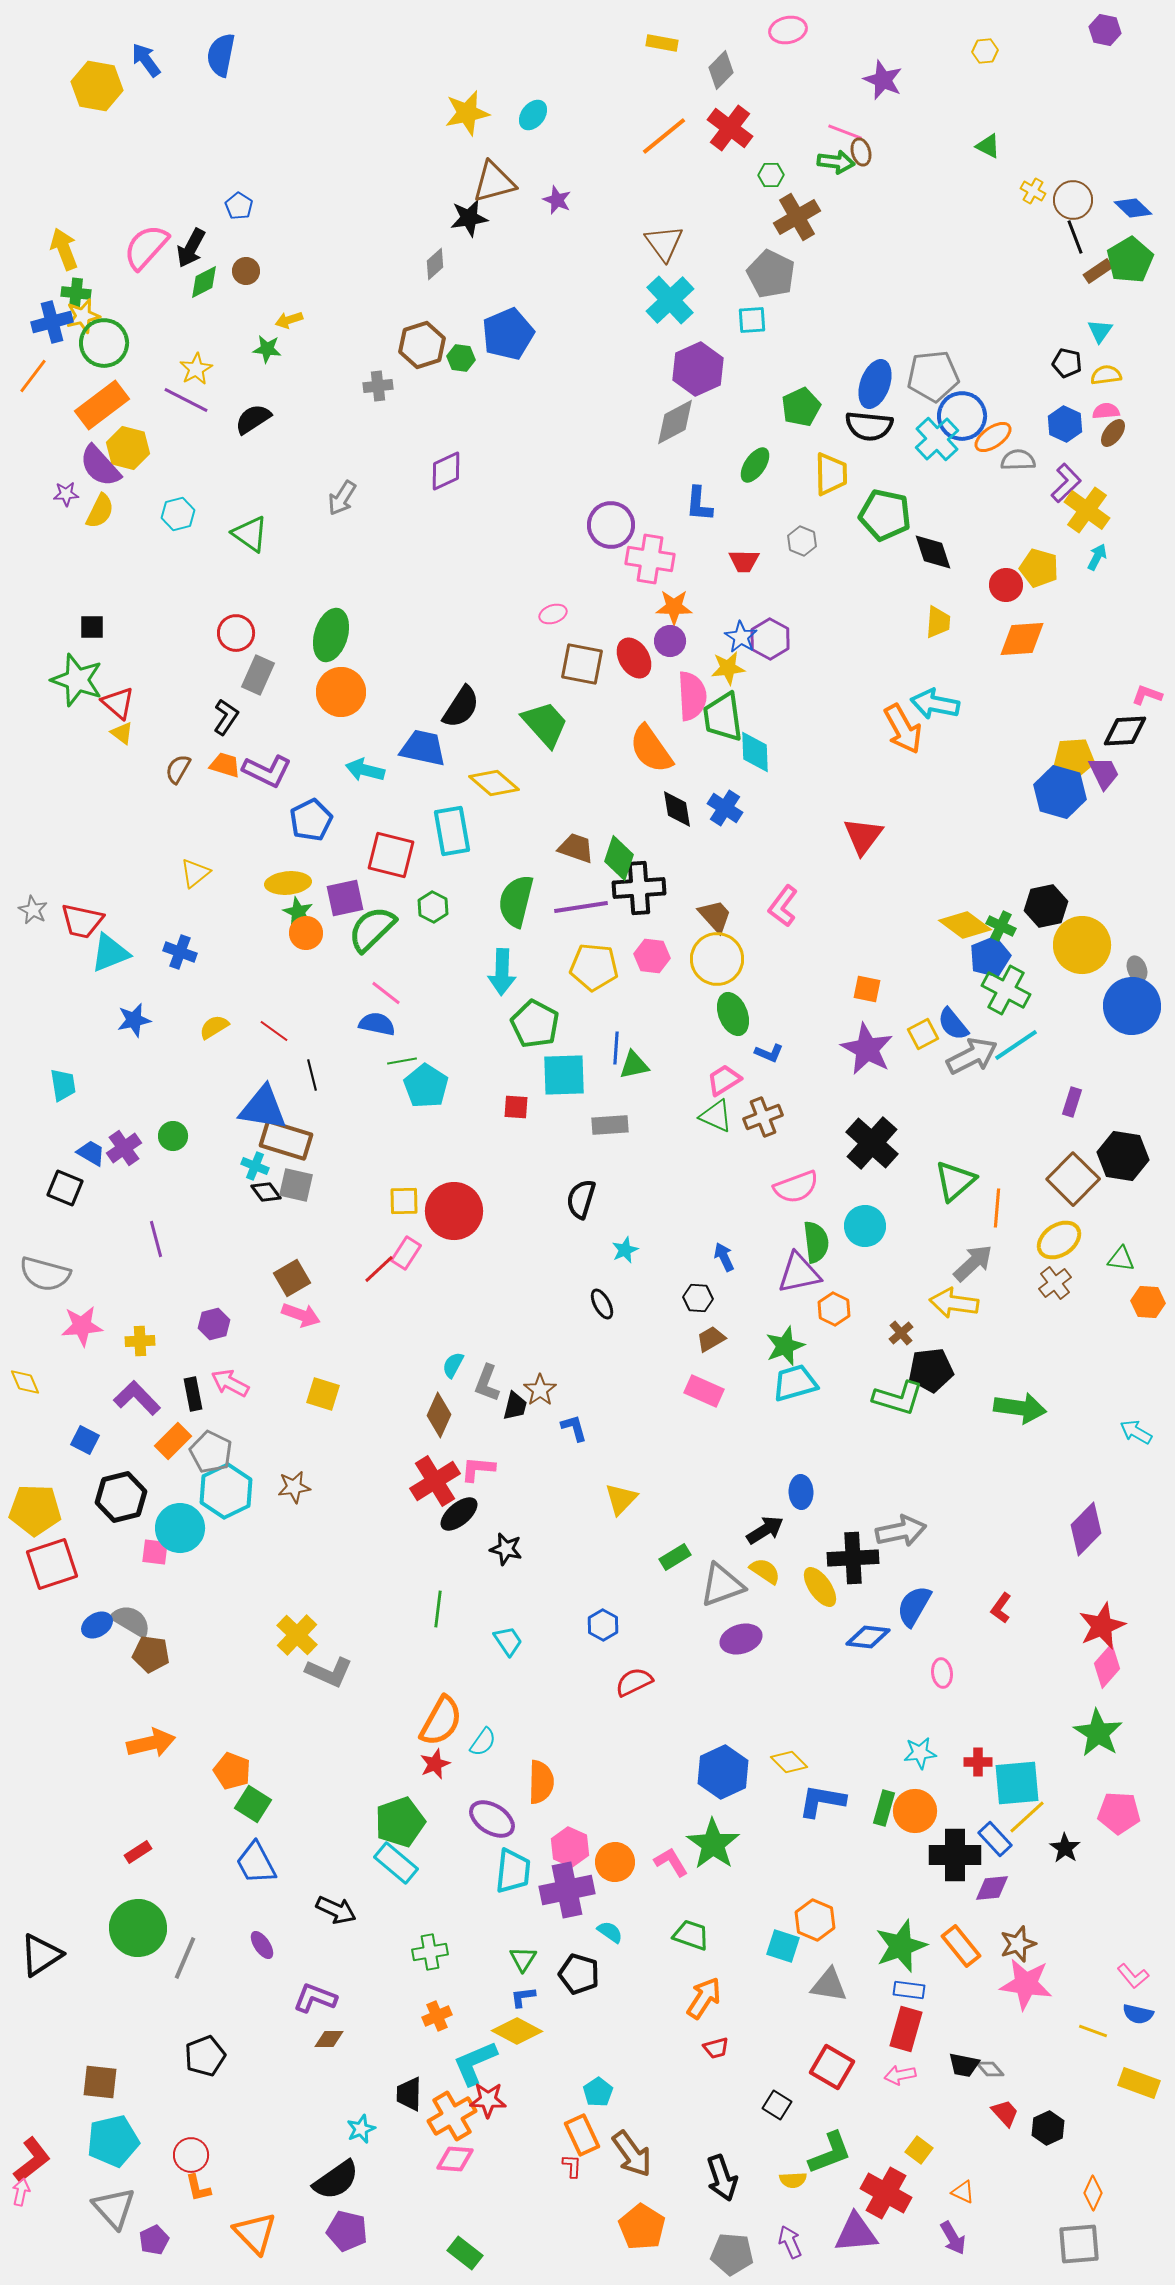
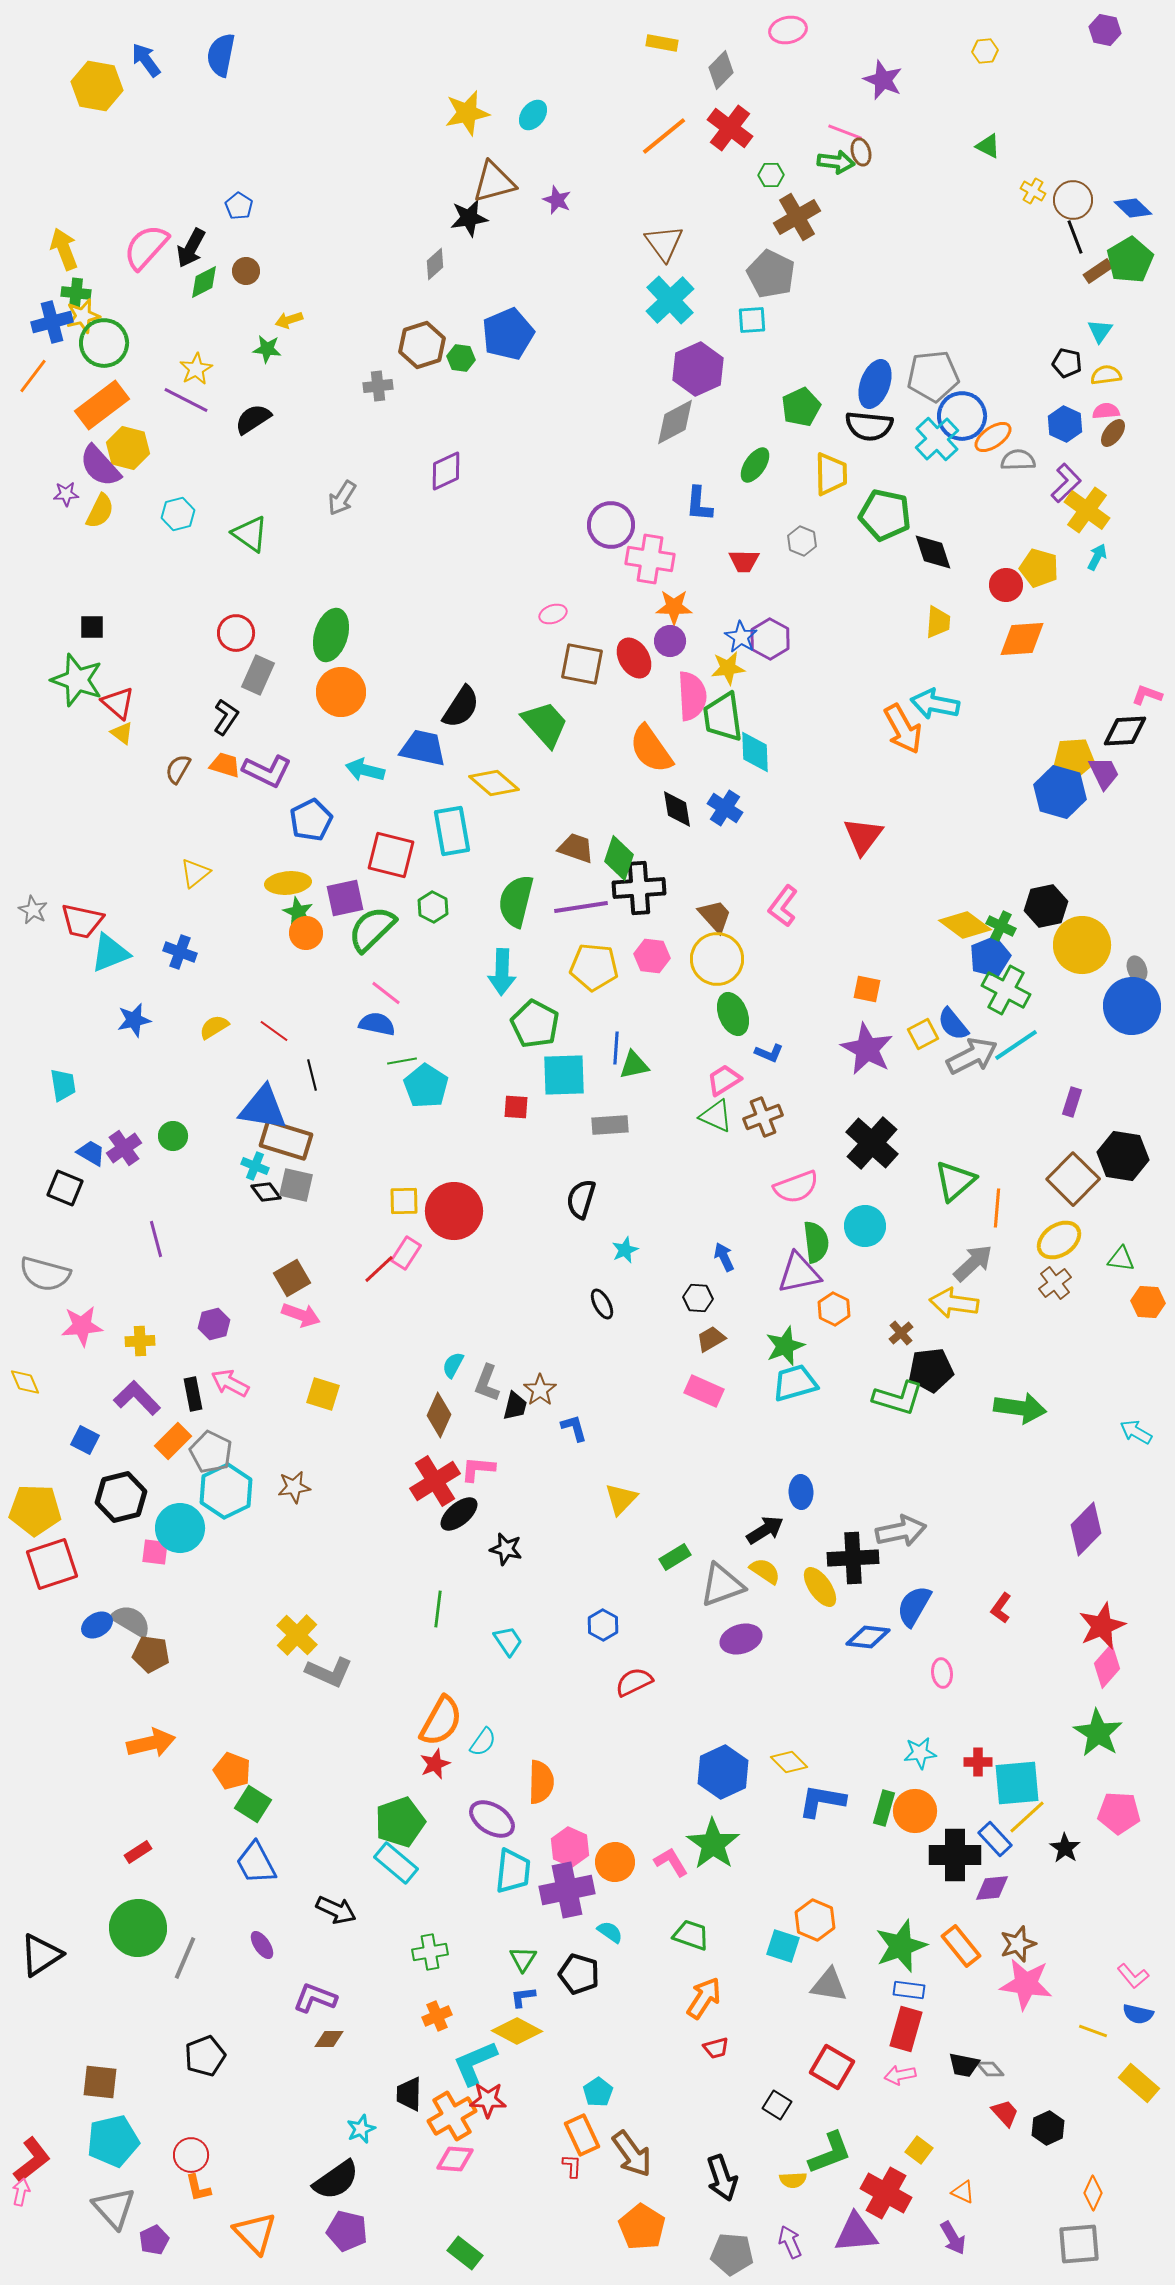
yellow rectangle at (1139, 2083): rotated 21 degrees clockwise
